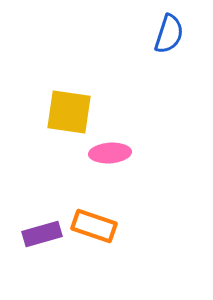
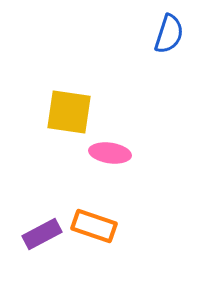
pink ellipse: rotated 12 degrees clockwise
purple rectangle: rotated 12 degrees counterclockwise
